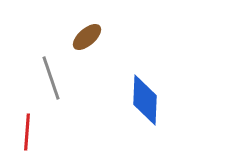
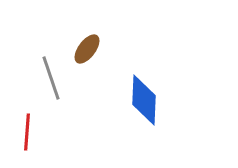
brown ellipse: moved 12 px down; rotated 12 degrees counterclockwise
blue diamond: moved 1 px left
